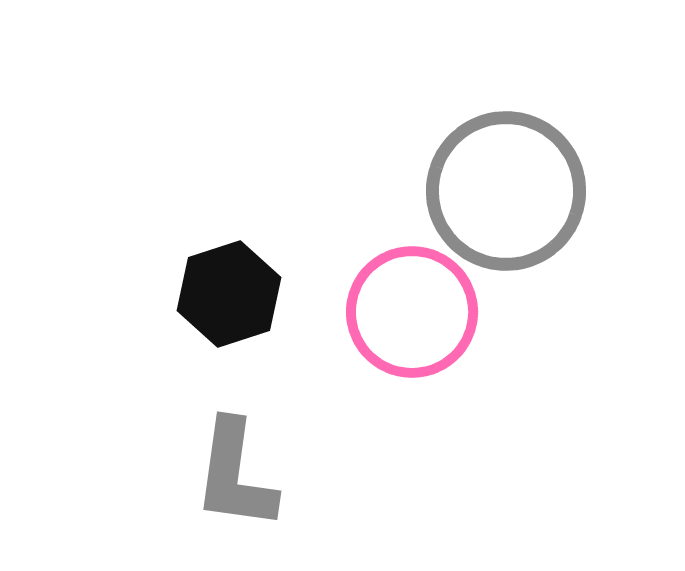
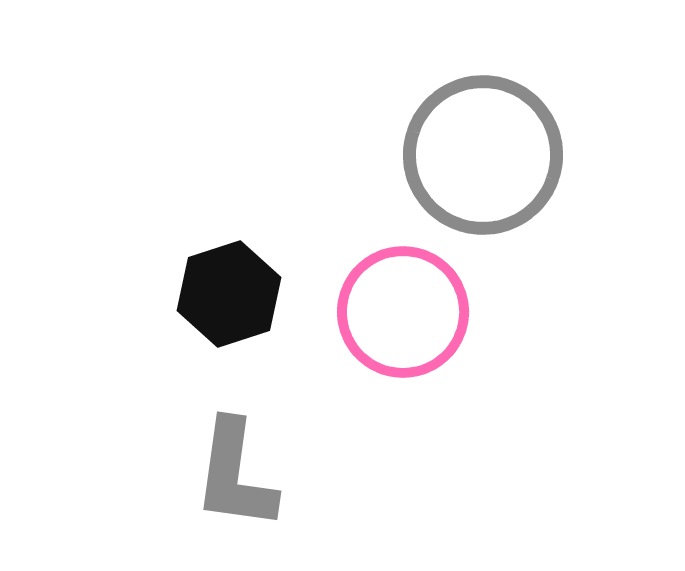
gray circle: moved 23 px left, 36 px up
pink circle: moved 9 px left
